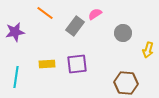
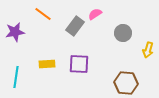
orange line: moved 2 px left, 1 px down
purple square: moved 2 px right; rotated 10 degrees clockwise
